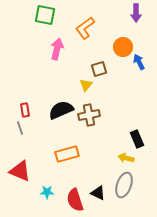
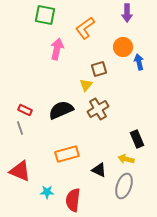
purple arrow: moved 9 px left
blue arrow: rotated 14 degrees clockwise
red rectangle: rotated 56 degrees counterclockwise
brown cross: moved 9 px right, 6 px up; rotated 20 degrees counterclockwise
yellow arrow: moved 1 px down
gray ellipse: moved 1 px down
black triangle: moved 1 px right, 23 px up
red semicircle: moved 2 px left; rotated 25 degrees clockwise
